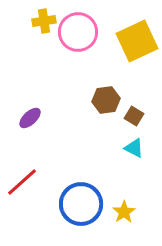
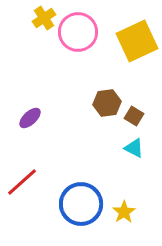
yellow cross: moved 3 px up; rotated 25 degrees counterclockwise
brown hexagon: moved 1 px right, 3 px down
